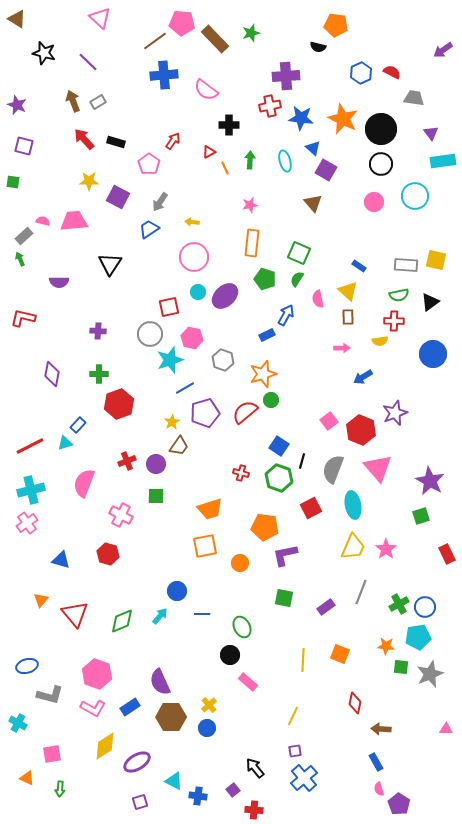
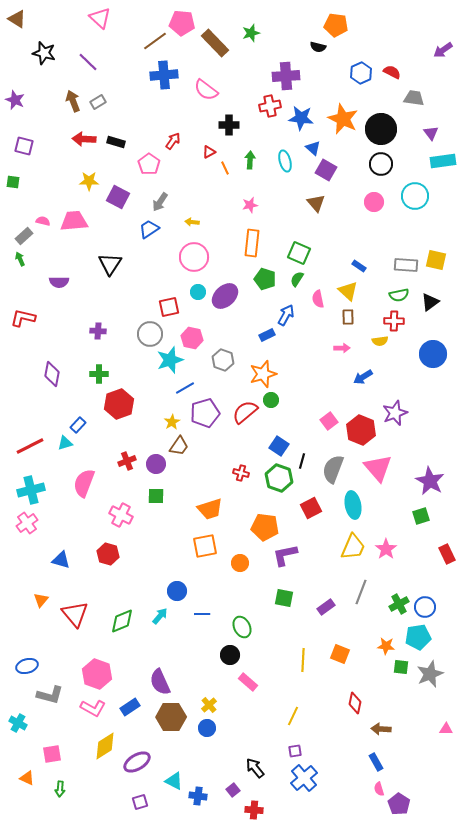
brown rectangle at (215, 39): moved 4 px down
purple star at (17, 105): moved 2 px left, 5 px up
red arrow at (84, 139): rotated 45 degrees counterclockwise
brown triangle at (313, 203): moved 3 px right
